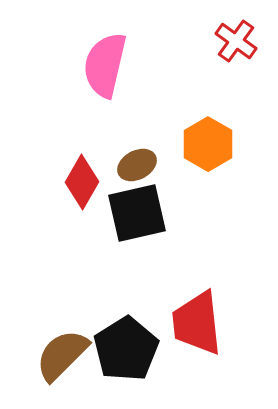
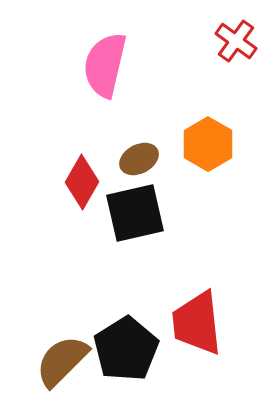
brown ellipse: moved 2 px right, 6 px up
black square: moved 2 px left
brown semicircle: moved 6 px down
